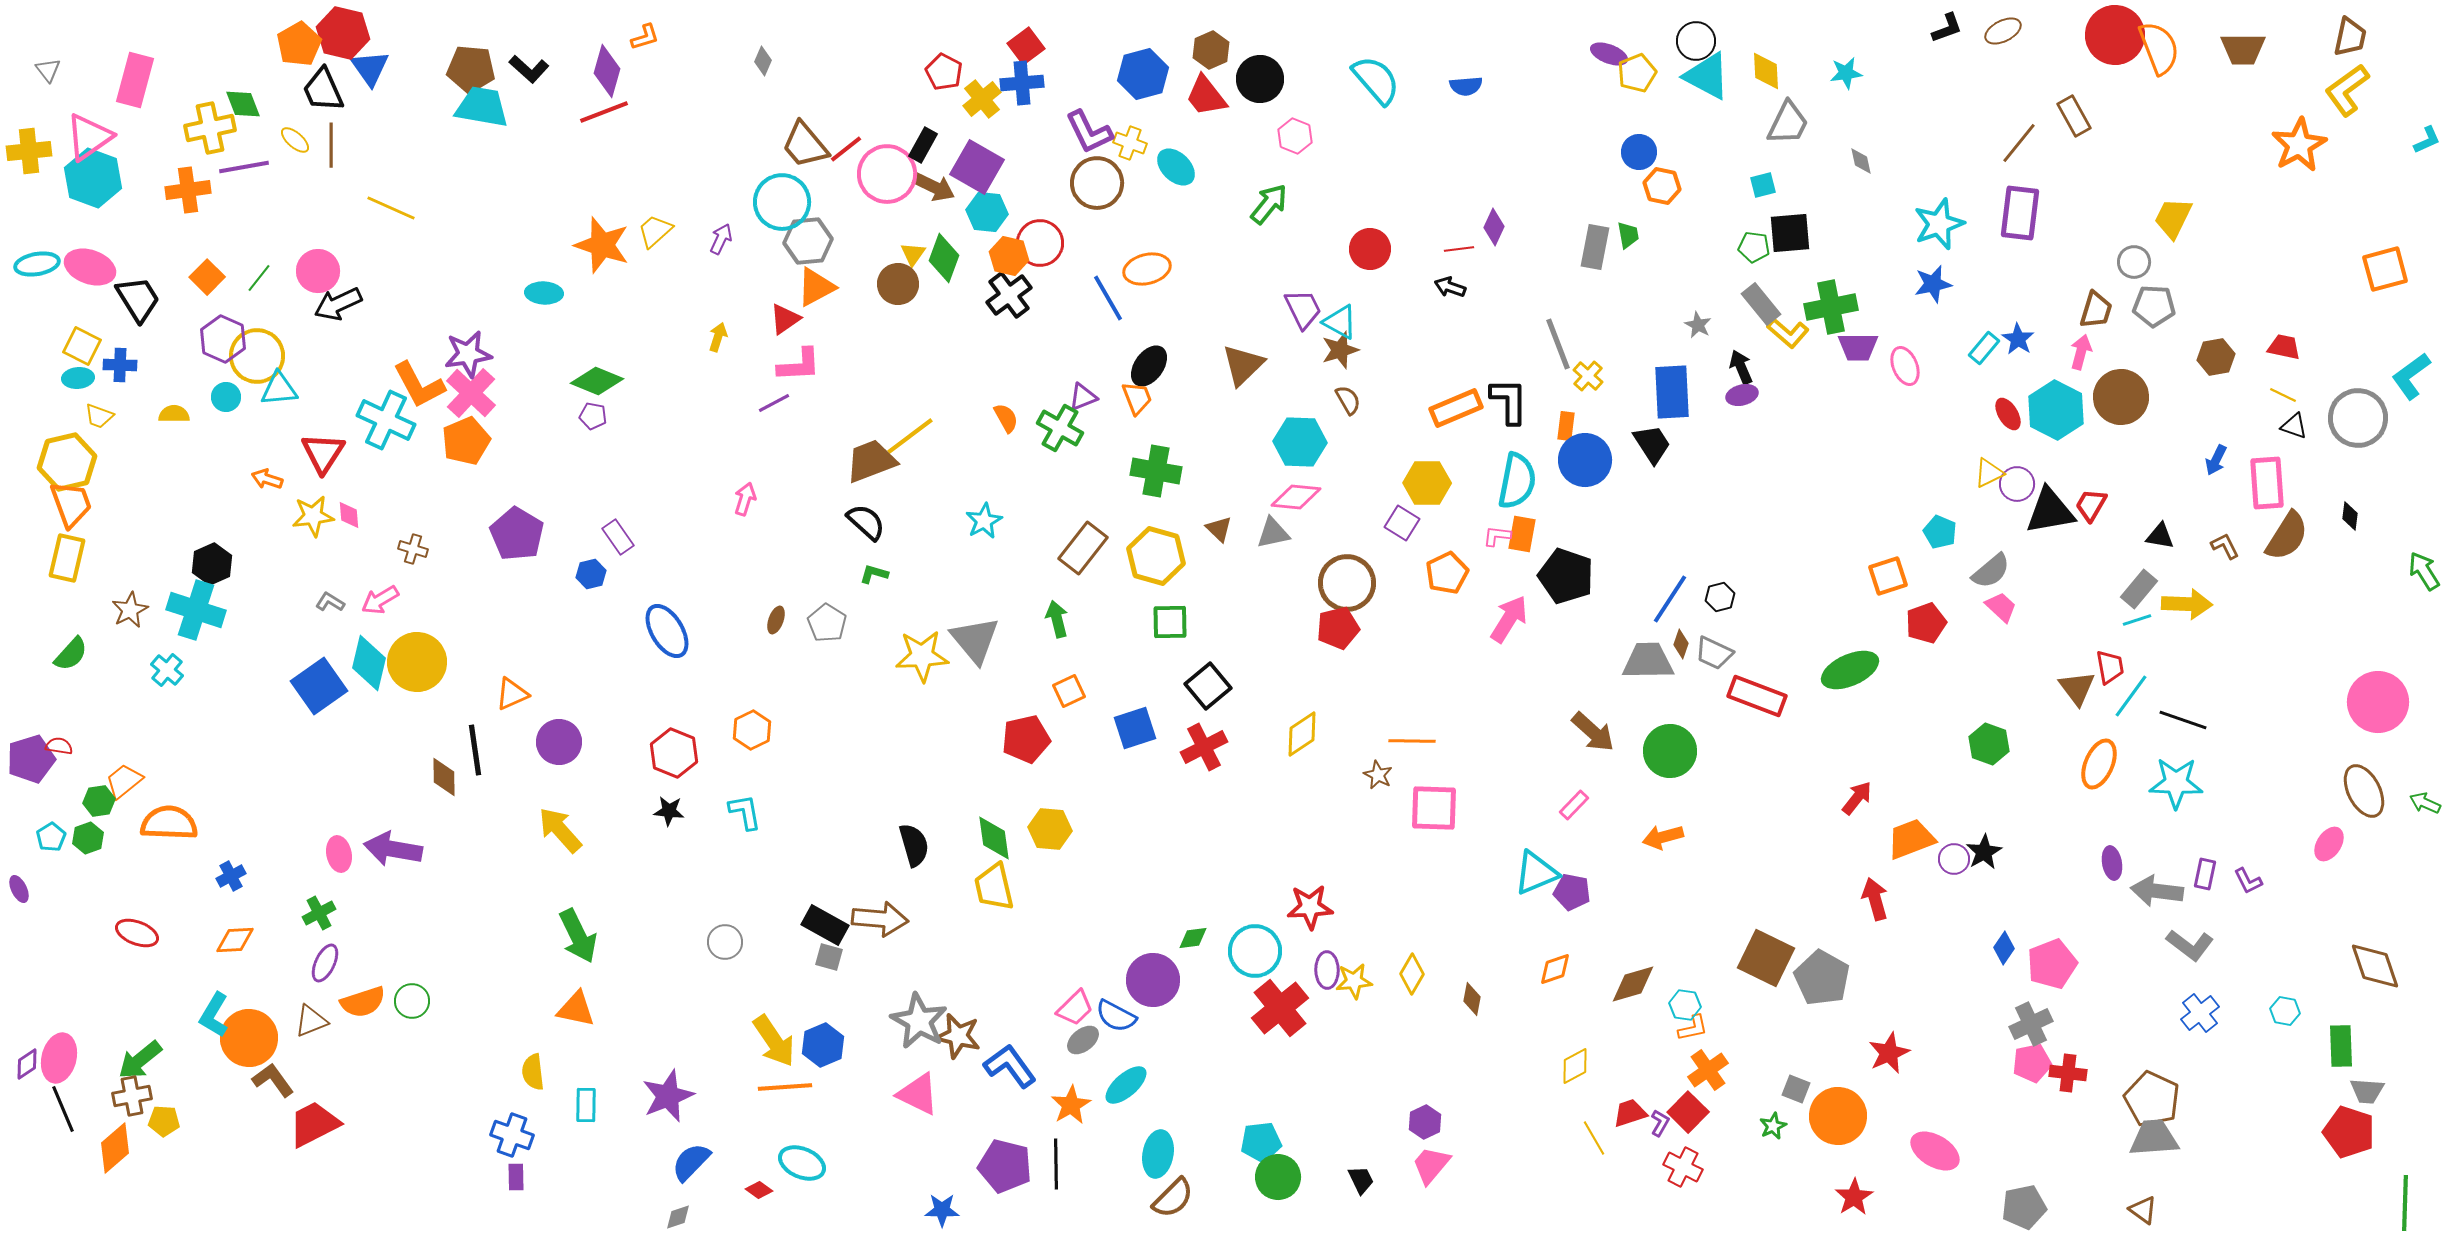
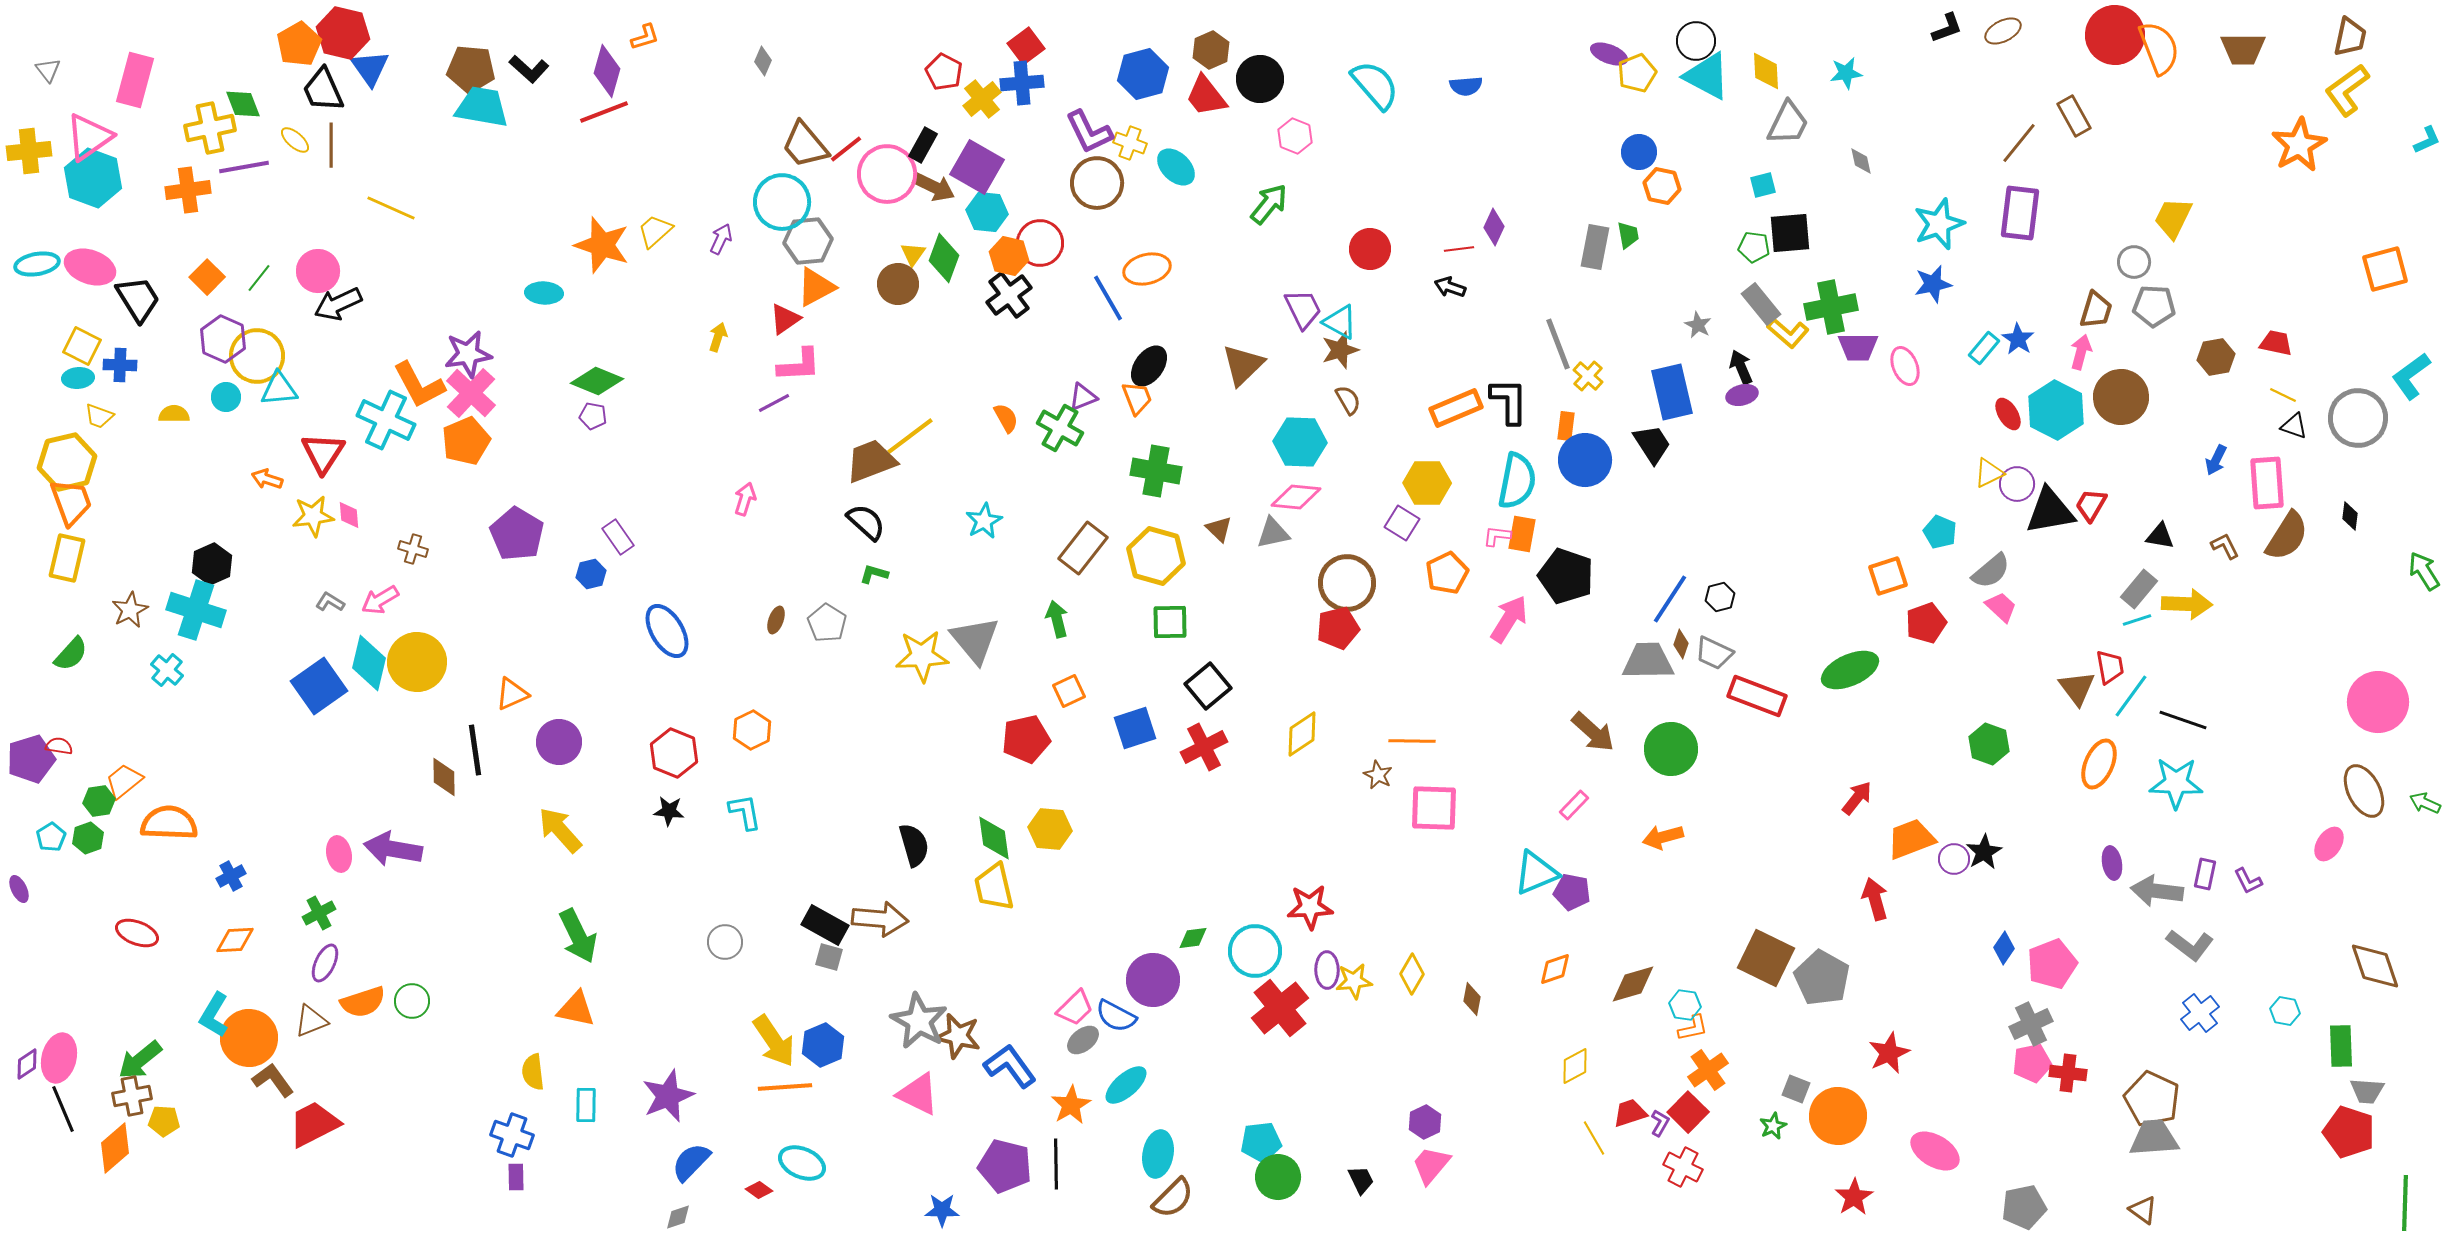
cyan semicircle at (1376, 80): moved 1 px left, 5 px down
red trapezoid at (2284, 347): moved 8 px left, 4 px up
blue rectangle at (1672, 392): rotated 10 degrees counterclockwise
orange trapezoid at (71, 504): moved 2 px up
green circle at (1670, 751): moved 1 px right, 2 px up
